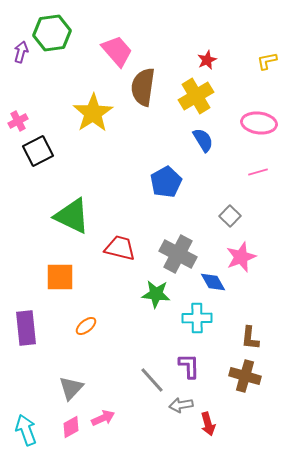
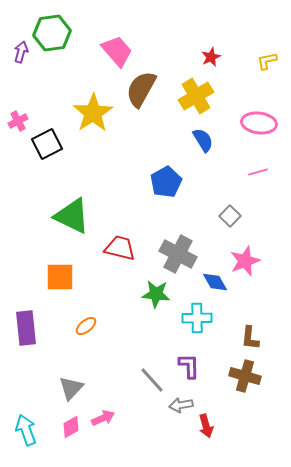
red star: moved 4 px right, 3 px up
brown semicircle: moved 2 px left, 2 px down; rotated 21 degrees clockwise
black square: moved 9 px right, 7 px up
pink star: moved 4 px right, 4 px down
blue diamond: moved 2 px right
red arrow: moved 2 px left, 2 px down
